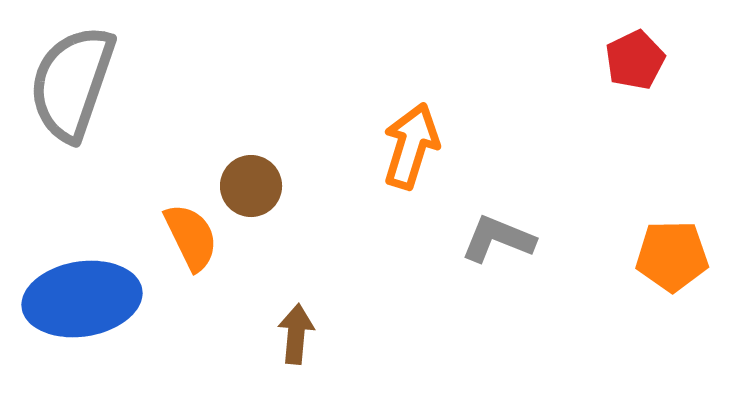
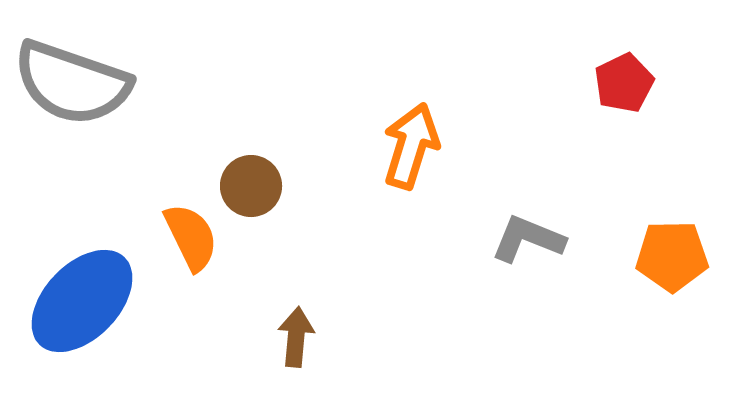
red pentagon: moved 11 px left, 23 px down
gray semicircle: rotated 90 degrees counterclockwise
gray L-shape: moved 30 px right
blue ellipse: moved 2 px down; rotated 37 degrees counterclockwise
brown arrow: moved 3 px down
